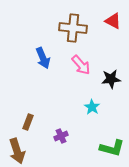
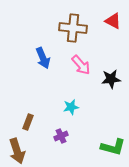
cyan star: moved 21 px left; rotated 28 degrees clockwise
green L-shape: moved 1 px right, 1 px up
